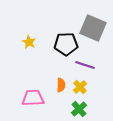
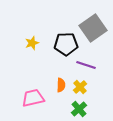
gray square: rotated 32 degrees clockwise
yellow star: moved 3 px right, 1 px down; rotated 24 degrees clockwise
purple line: moved 1 px right
pink trapezoid: rotated 10 degrees counterclockwise
